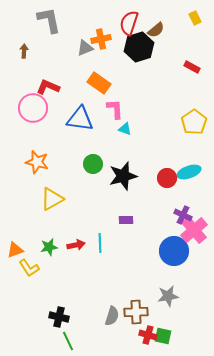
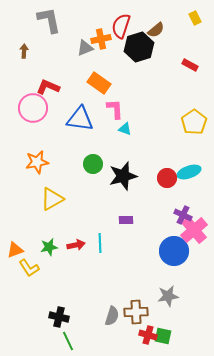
red semicircle: moved 8 px left, 3 px down
red rectangle: moved 2 px left, 2 px up
orange star: rotated 25 degrees counterclockwise
